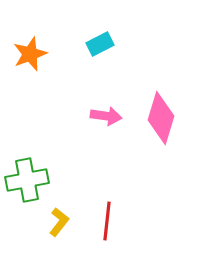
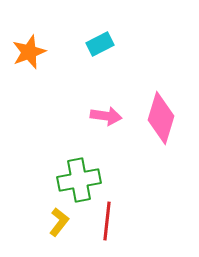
orange star: moved 1 px left, 2 px up
green cross: moved 52 px right
